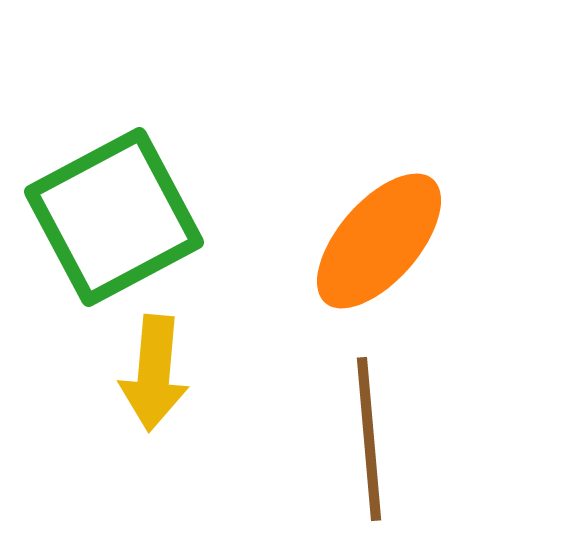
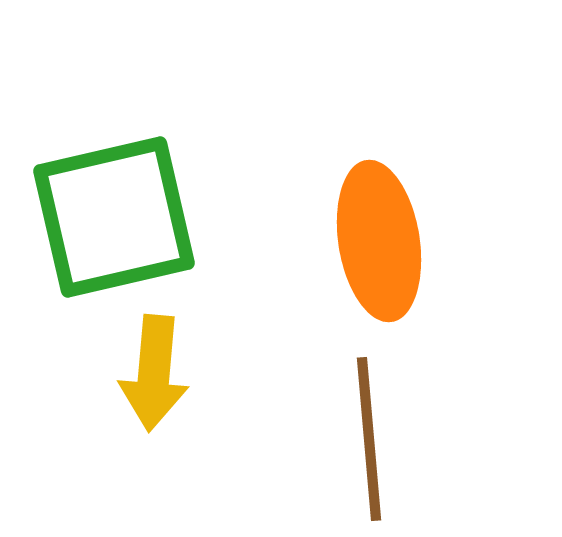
green square: rotated 15 degrees clockwise
orange ellipse: rotated 50 degrees counterclockwise
